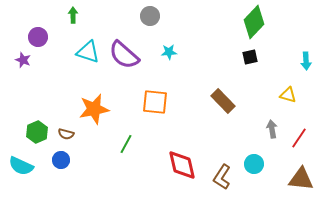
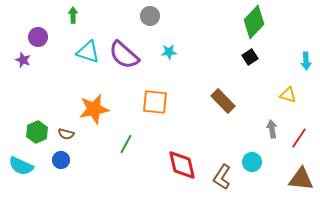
black square: rotated 21 degrees counterclockwise
cyan circle: moved 2 px left, 2 px up
